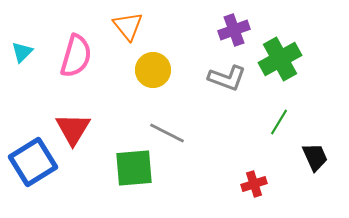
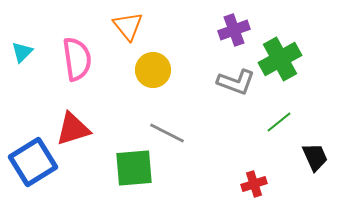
pink semicircle: moved 1 px right, 3 px down; rotated 24 degrees counterclockwise
gray L-shape: moved 9 px right, 4 px down
green line: rotated 20 degrees clockwise
red triangle: rotated 42 degrees clockwise
